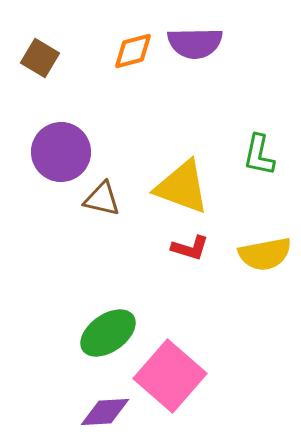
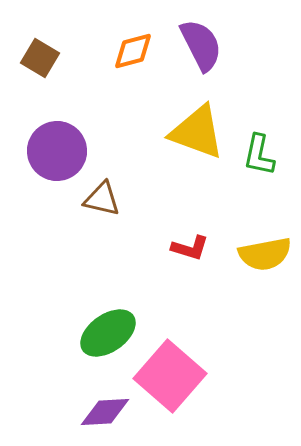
purple semicircle: moved 6 px right, 2 px down; rotated 116 degrees counterclockwise
purple circle: moved 4 px left, 1 px up
yellow triangle: moved 15 px right, 55 px up
